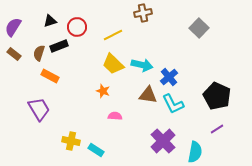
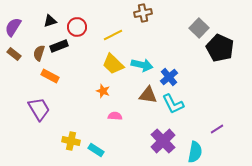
black pentagon: moved 3 px right, 48 px up
